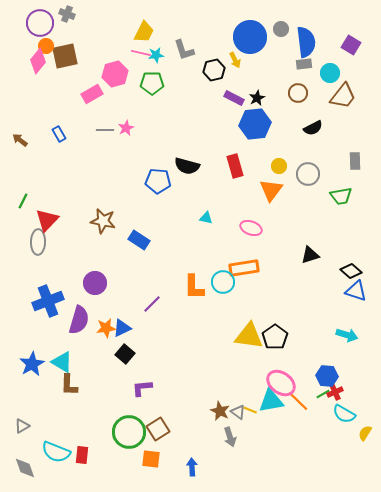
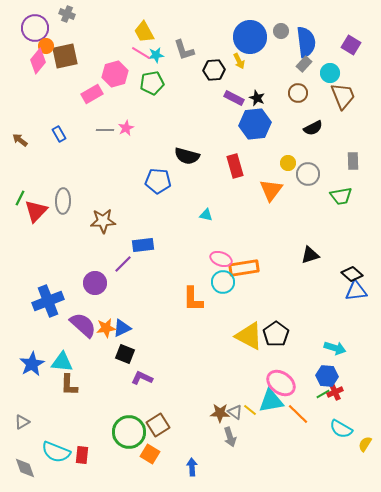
purple circle at (40, 23): moved 5 px left, 5 px down
gray circle at (281, 29): moved 2 px down
yellow trapezoid at (144, 32): rotated 125 degrees clockwise
pink line at (141, 53): rotated 18 degrees clockwise
yellow arrow at (235, 60): moved 4 px right, 1 px down
gray rectangle at (304, 64): rotated 42 degrees counterclockwise
black hexagon at (214, 70): rotated 10 degrees clockwise
green pentagon at (152, 83): rotated 10 degrees counterclockwise
brown trapezoid at (343, 96): rotated 60 degrees counterclockwise
black star at (257, 98): rotated 21 degrees counterclockwise
gray rectangle at (355, 161): moved 2 px left
black semicircle at (187, 166): moved 10 px up
yellow circle at (279, 166): moved 9 px right, 3 px up
green line at (23, 201): moved 3 px left, 3 px up
cyan triangle at (206, 218): moved 3 px up
red triangle at (47, 220): moved 11 px left, 9 px up
brown star at (103, 221): rotated 15 degrees counterclockwise
pink ellipse at (251, 228): moved 30 px left, 31 px down
blue rectangle at (139, 240): moved 4 px right, 5 px down; rotated 40 degrees counterclockwise
gray ellipse at (38, 242): moved 25 px right, 41 px up
black diamond at (351, 271): moved 1 px right, 3 px down
orange L-shape at (194, 287): moved 1 px left, 12 px down
blue triangle at (356, 291): rotated 25 degrees counterclockwise
purple line at (152, 304): moved 29 px left, 40 px up
purple semicircle at (79, 320): moved 4 px right, 5 px down; rotated 64 degrees counterclockwise
cyan arrow at (347, 335): moved 12 px left, 13 px down
yellow triangle at (249, 336): rotated 20 degrees clockwise
black pentagon at (275, 337): moved 1 px right, 3 px up
black square at (125, 354): rotated 18 degrees counterclockwise
cyan triangle at (62, 362): rotated 25 degrees counterclockwise
purple L-shape at (142, 388): moved 10 px up; rotated 30 degrees clockwise
orange line at (298, 401): moved 13 px down
yellow line at (250, 410): rotated 16 degrees clockwise
brown star at (220, 411): moved 2 px down; rotated 24 degrees counterclockwise
gray triangle at (238, 412): moved 3 px left
cyan semicircle at (344, 414): moved 3 px left, 15 px down
gray triangle at (22, 426): moved 4 px up
brown square at (158, 429): moved 4 px up
yellow semicircle at (365, 433): moved 11 px down
orange square at (151, 459): moved 1 px left, 5 px up; rotated 24 degrees clockwise
